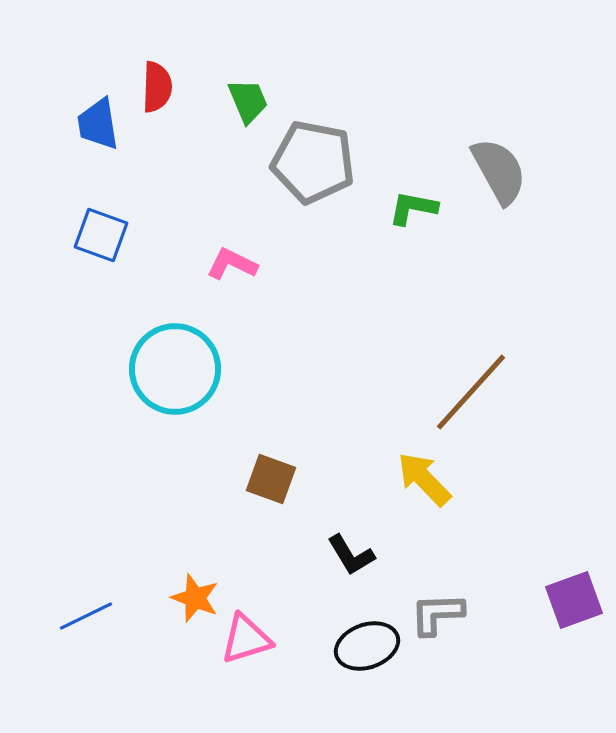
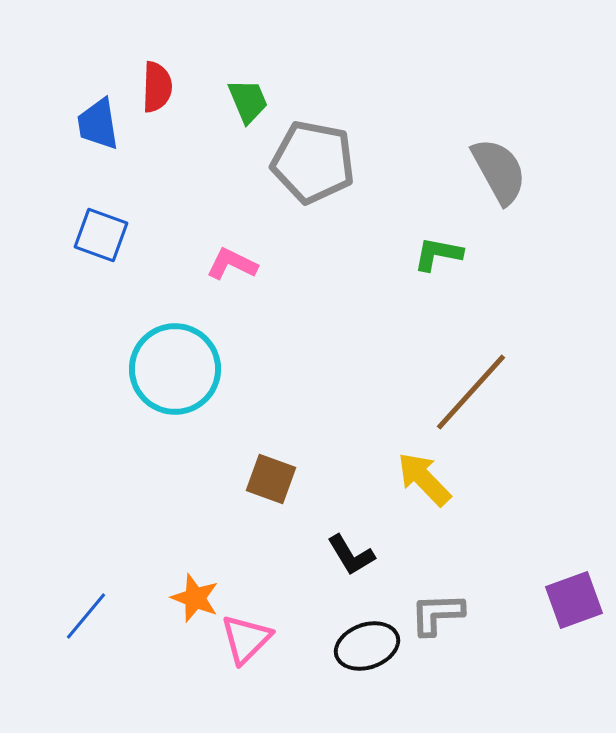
green L-shape: moved 25 px right, 46 px down
blue line: rotated 24 degrees counterclockwise
pink triangle: rotated 28 degrees counterclockwise
